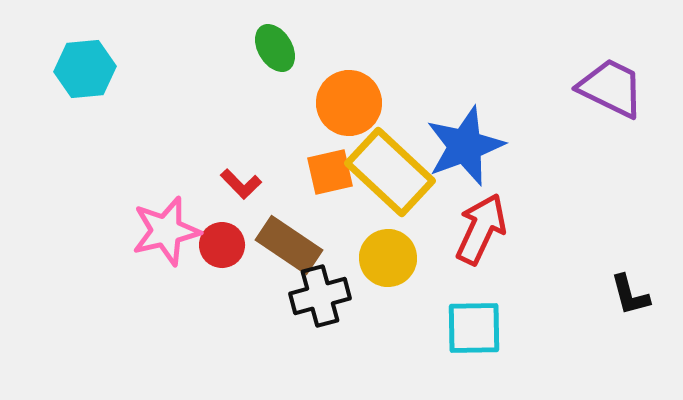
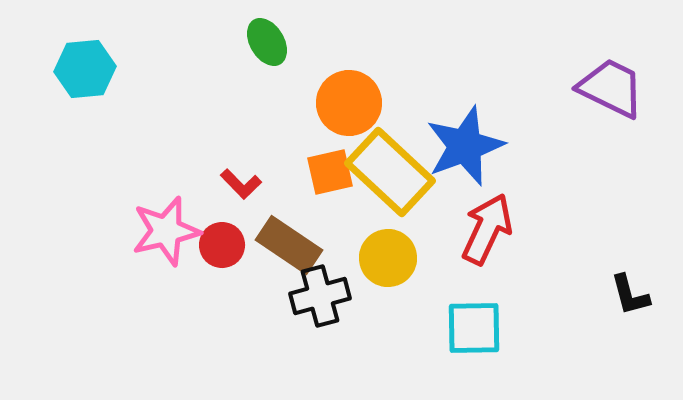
green ellipse: moved 8 px left, 6 px up
red arrow: moved 6 px right
